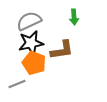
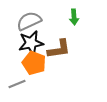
brown L-shape: moved 3 px left, 1 px up
